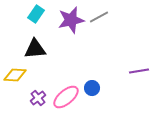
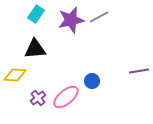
blue circle: moved 7 px up
